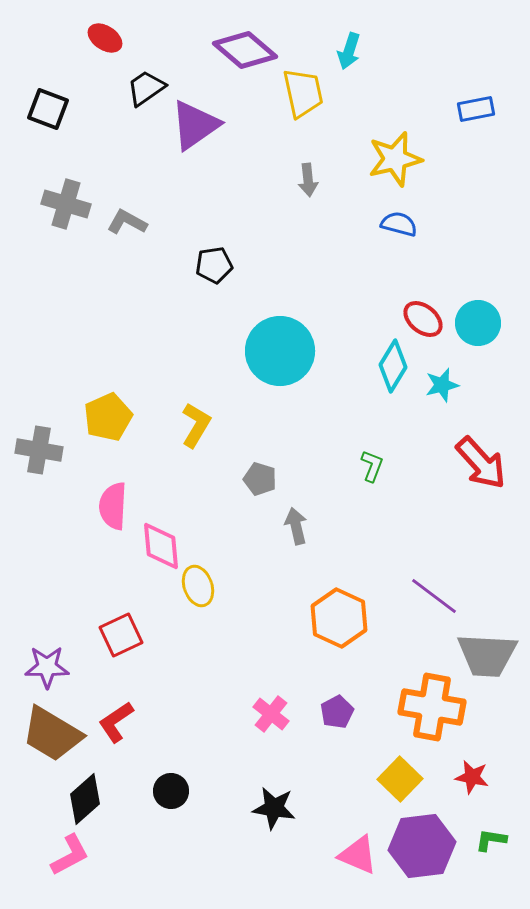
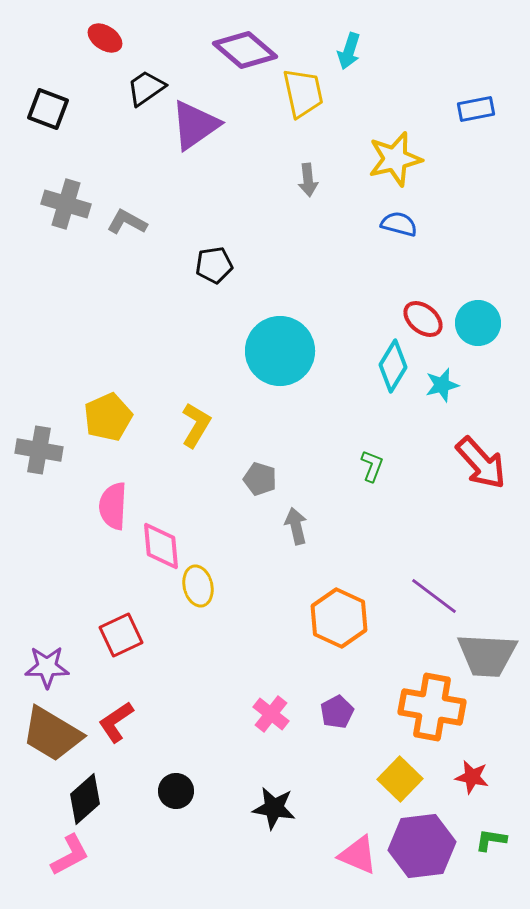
yellow ellipse at (198, 586): rotated 6 degrees clockwise
black circle at (171, 791): moved 5 px right
